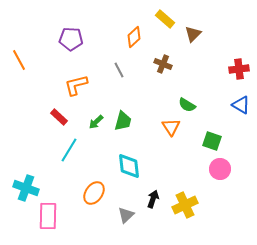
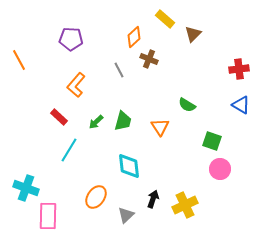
brown cross: moved 14 px left, 5 px up
orange L-shape: rotated 35 degrees counterclockwise
orange triangle: moved 11 px left
orange ellipse: moved 2 px right, 4 px down
